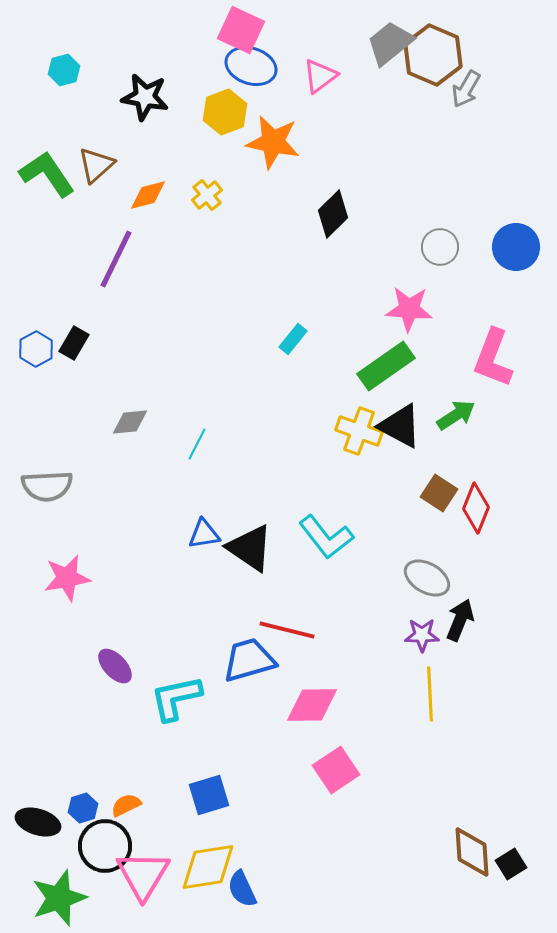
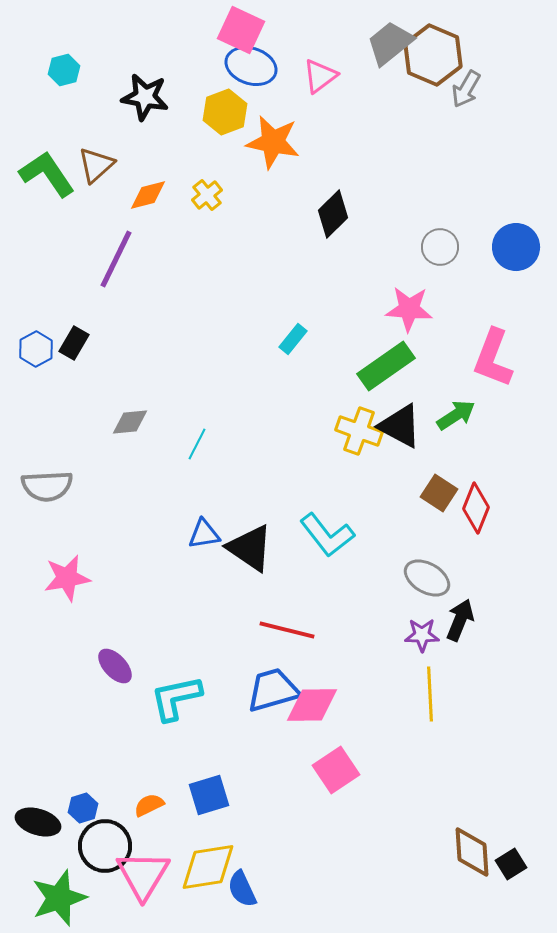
cyan L-shape at (326, 537): moved 1 px right, 2 px up
blue trapezoid at (249, 660): moved 24 px right, 30 px down
orange semicircle at (126, 805): moved 23 px right
